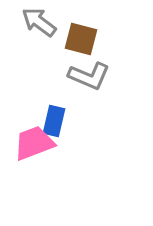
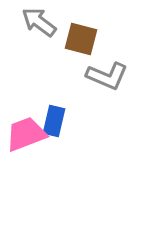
gray L-shape: moved 18 px right
pink trapezoid: moved 8 px left, 9 px up
